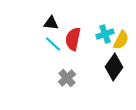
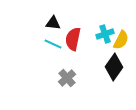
black triangle: moved 2 px right
cyan line: rotated 18 degrees counterclockwise
